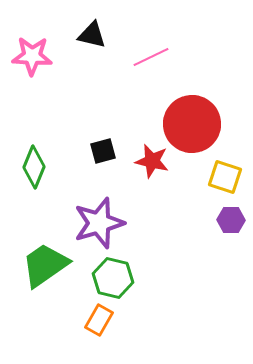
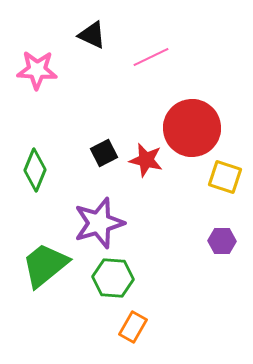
black triangle: rotated 12 degrees clockwise
pink star: moved 5 px right, 14 px down
red circle: moved 4 px down
black square: moved 1 px right, 2 px down; rotated 12 degrees counterclockwise
red star: moved 6 px left, 1 px up
green diamond: moved 1 px right, 3 px down
purple hexagon: moved 9 px left, 21 px down
green trapezoid: rotated 4 degrees counterclockwise
green hexagon: rotated 9 degrees counterclockwise
orange rectangle: moved 34 px right, 7 px down
